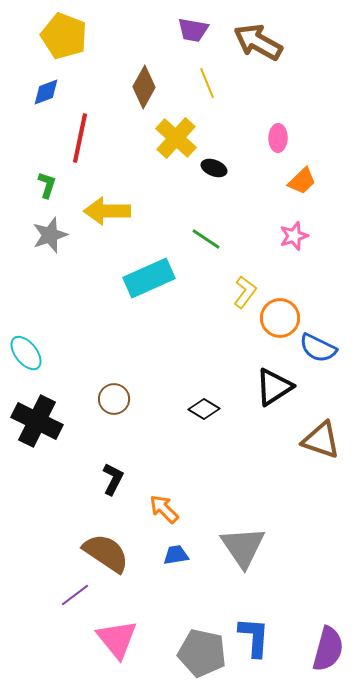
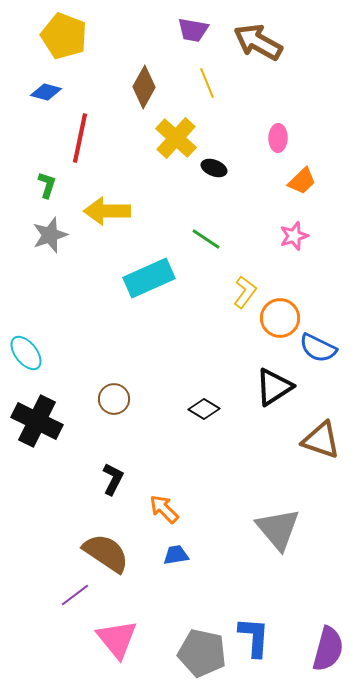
blue diamond: rotated 36 degrees clockwise
gray triangle: moved 35 px right, 18 px up; rotated 6 degrees counterclockwise
